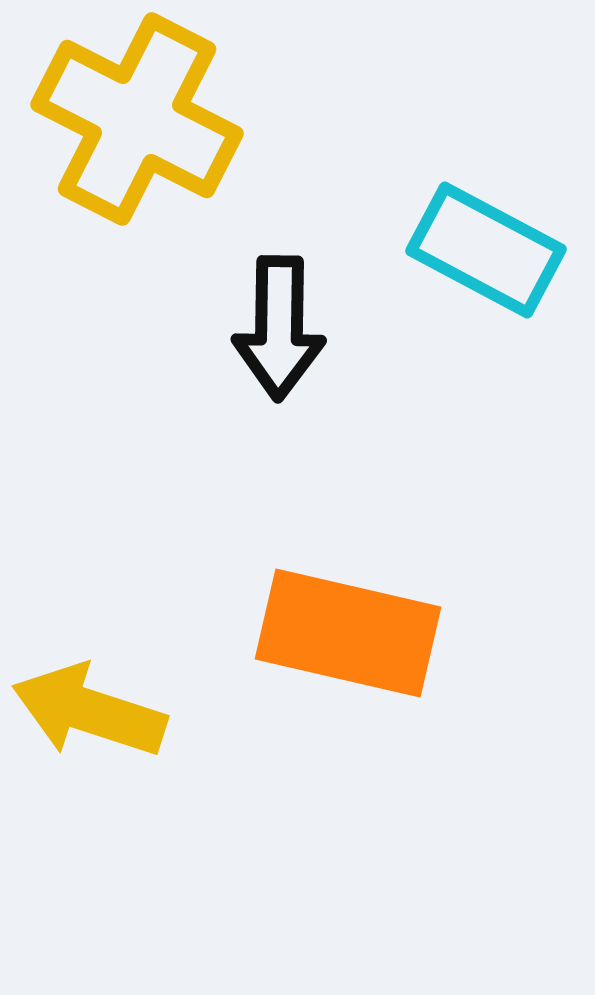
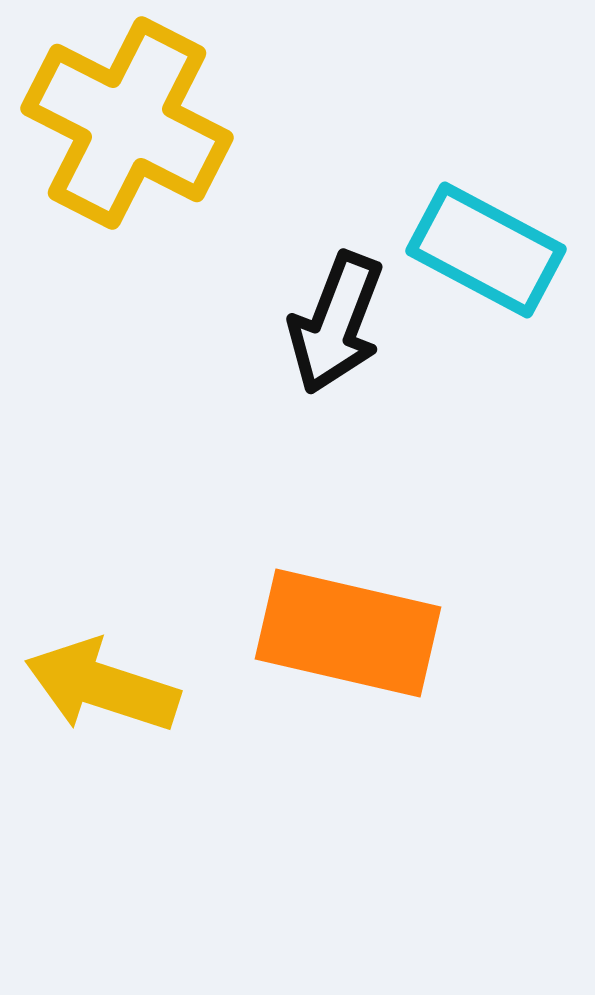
yellow cross: moved 10 px left, 4 px down
black arrow: moved 57 px right, 5 px up; rotated 20 degrees clockwise
yellow arrow: moved 13 px right, 25 px up
